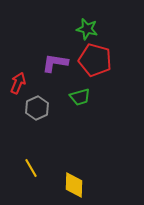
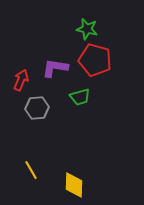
purple L-shape: moved 5 px down
red arrow: moved 3 px right, 3 px up
gray hexagon: rotated 20 degrees clockwise
yellow line: moved 2 px down
